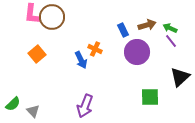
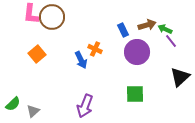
pink L-shape: moved 1 px left
green arrow: moved 5 px left, 1 px down
green square: moved 15 px left, 3 px up
gray triangle: rotated 32 degrees clockwise
